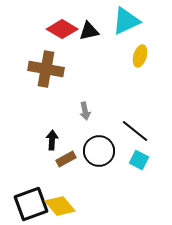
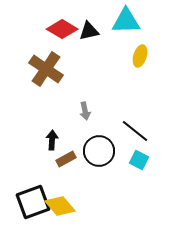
cyan triangle: rotated 24 degrees clockwise
brown cross: rotated 24 degrees clockwise
black square: moved 2 px right, 2 px up
